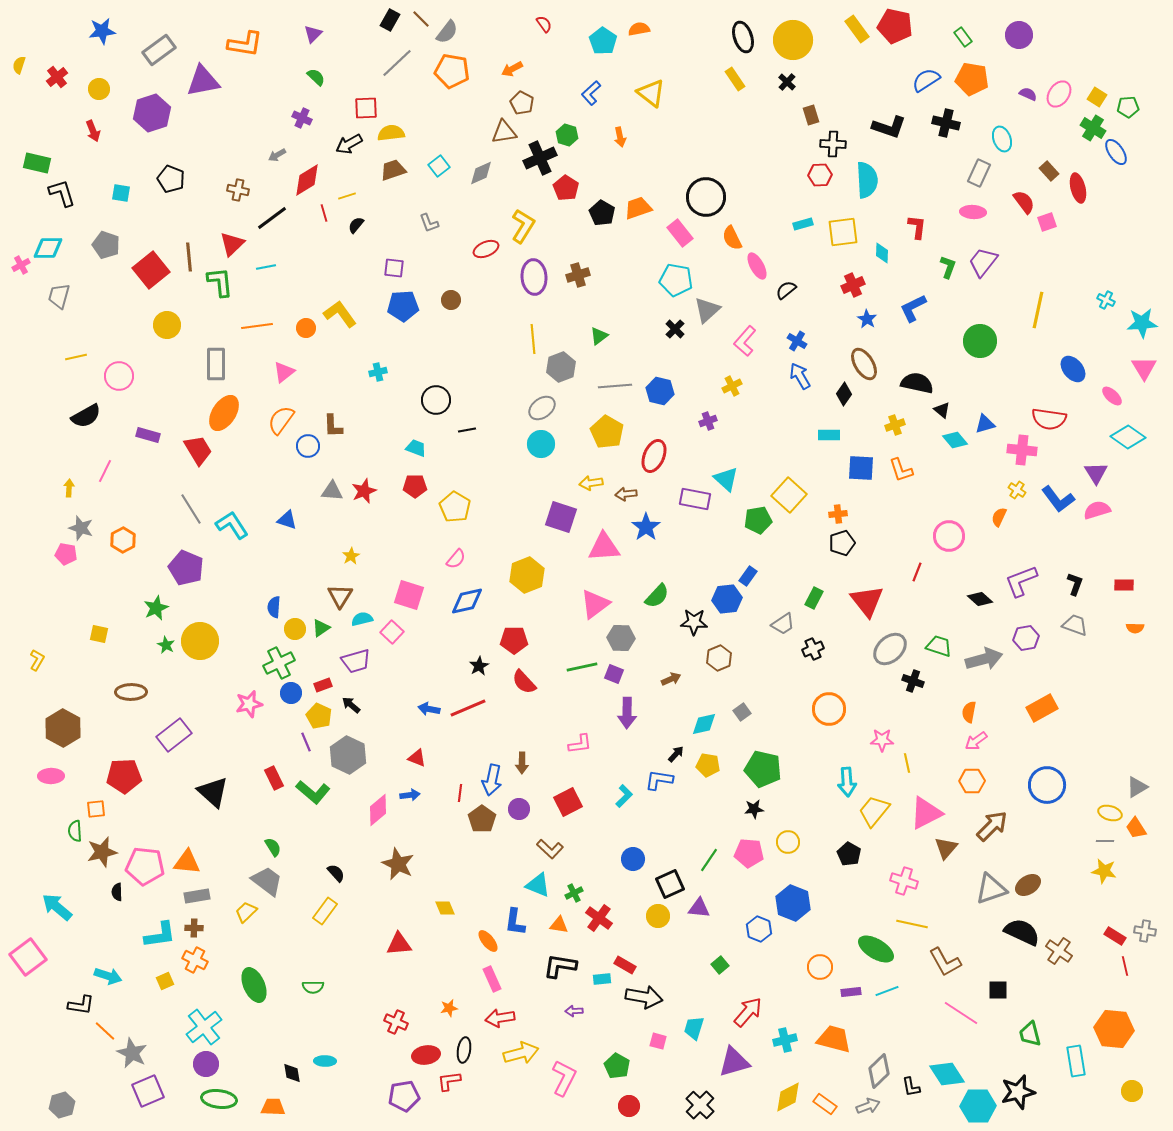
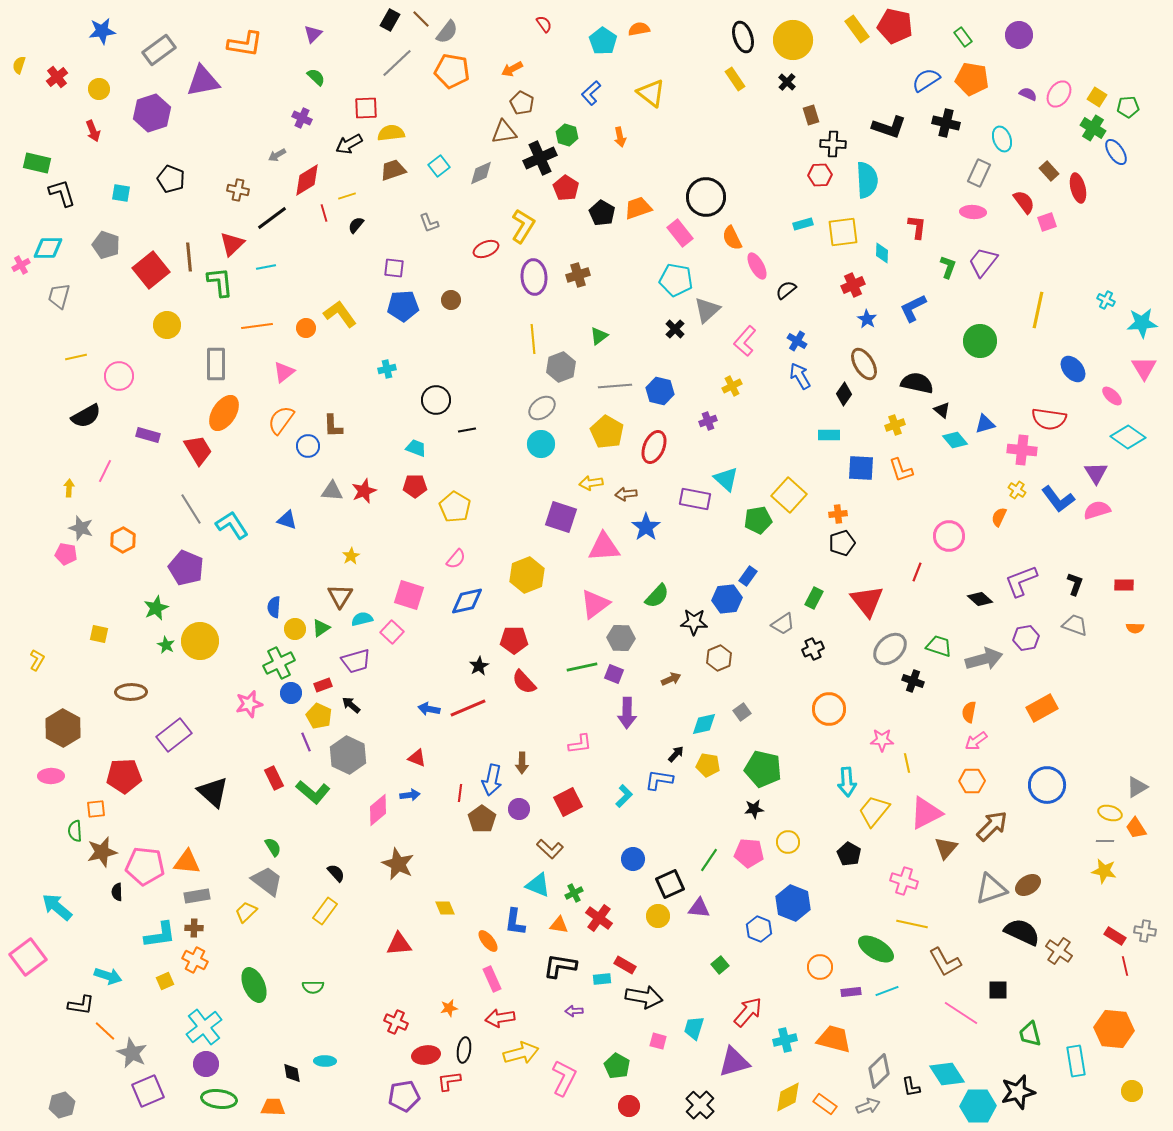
cyan cross at (378, 372): moved 9 px right, 3 px up
red ellipse at (654, 456): moved 9 px up
